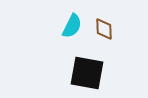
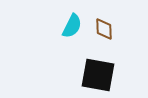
black square: moved 11 px right, 2 px down
